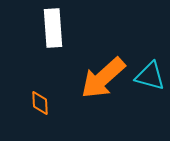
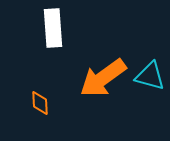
orange arrow: rotated 6 degrees clockwise
